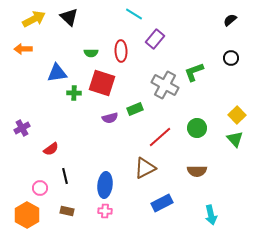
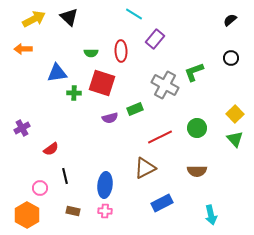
yellow square: moved 2 px left, 1 px up
red line: rotated 15 degrees clockwise
brown rectangle: moved 6 px right
